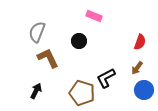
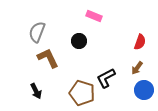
black arrow: rotated 126 degrees clockwise
